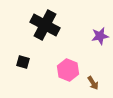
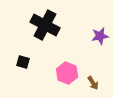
pink hexagon: moved 1 px left, 3 px down
